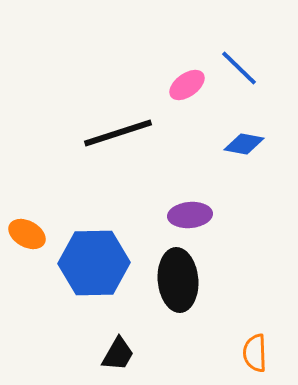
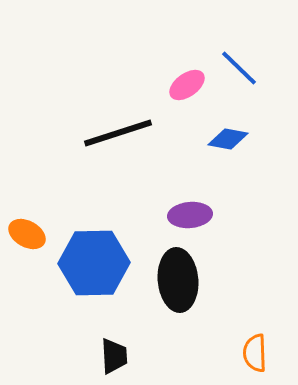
blue diamond: moved 16 px left, 5 px up
black trapezoid: moved 4 px left, 2 px down; rotated 33 degrees counterclockwise
